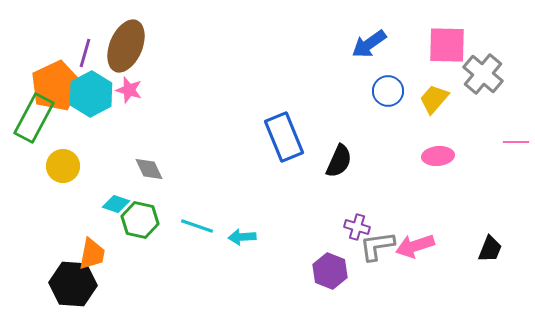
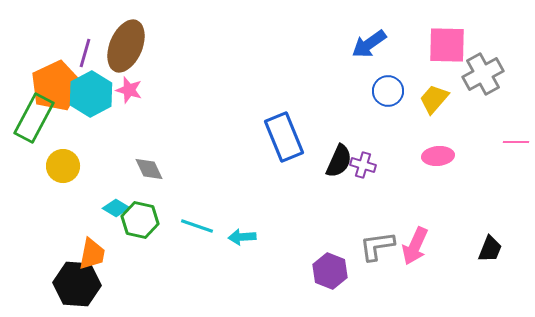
gray cross: rotated 21 degrees clockwise
cyan diamond: moved 4 px down; rotated 12 degrees clockwise
purple cross: moved 6 px right, 62 px up
pink arrow: rotated 48 degrees counterclockwise
black hexagon: moved 4 px right
